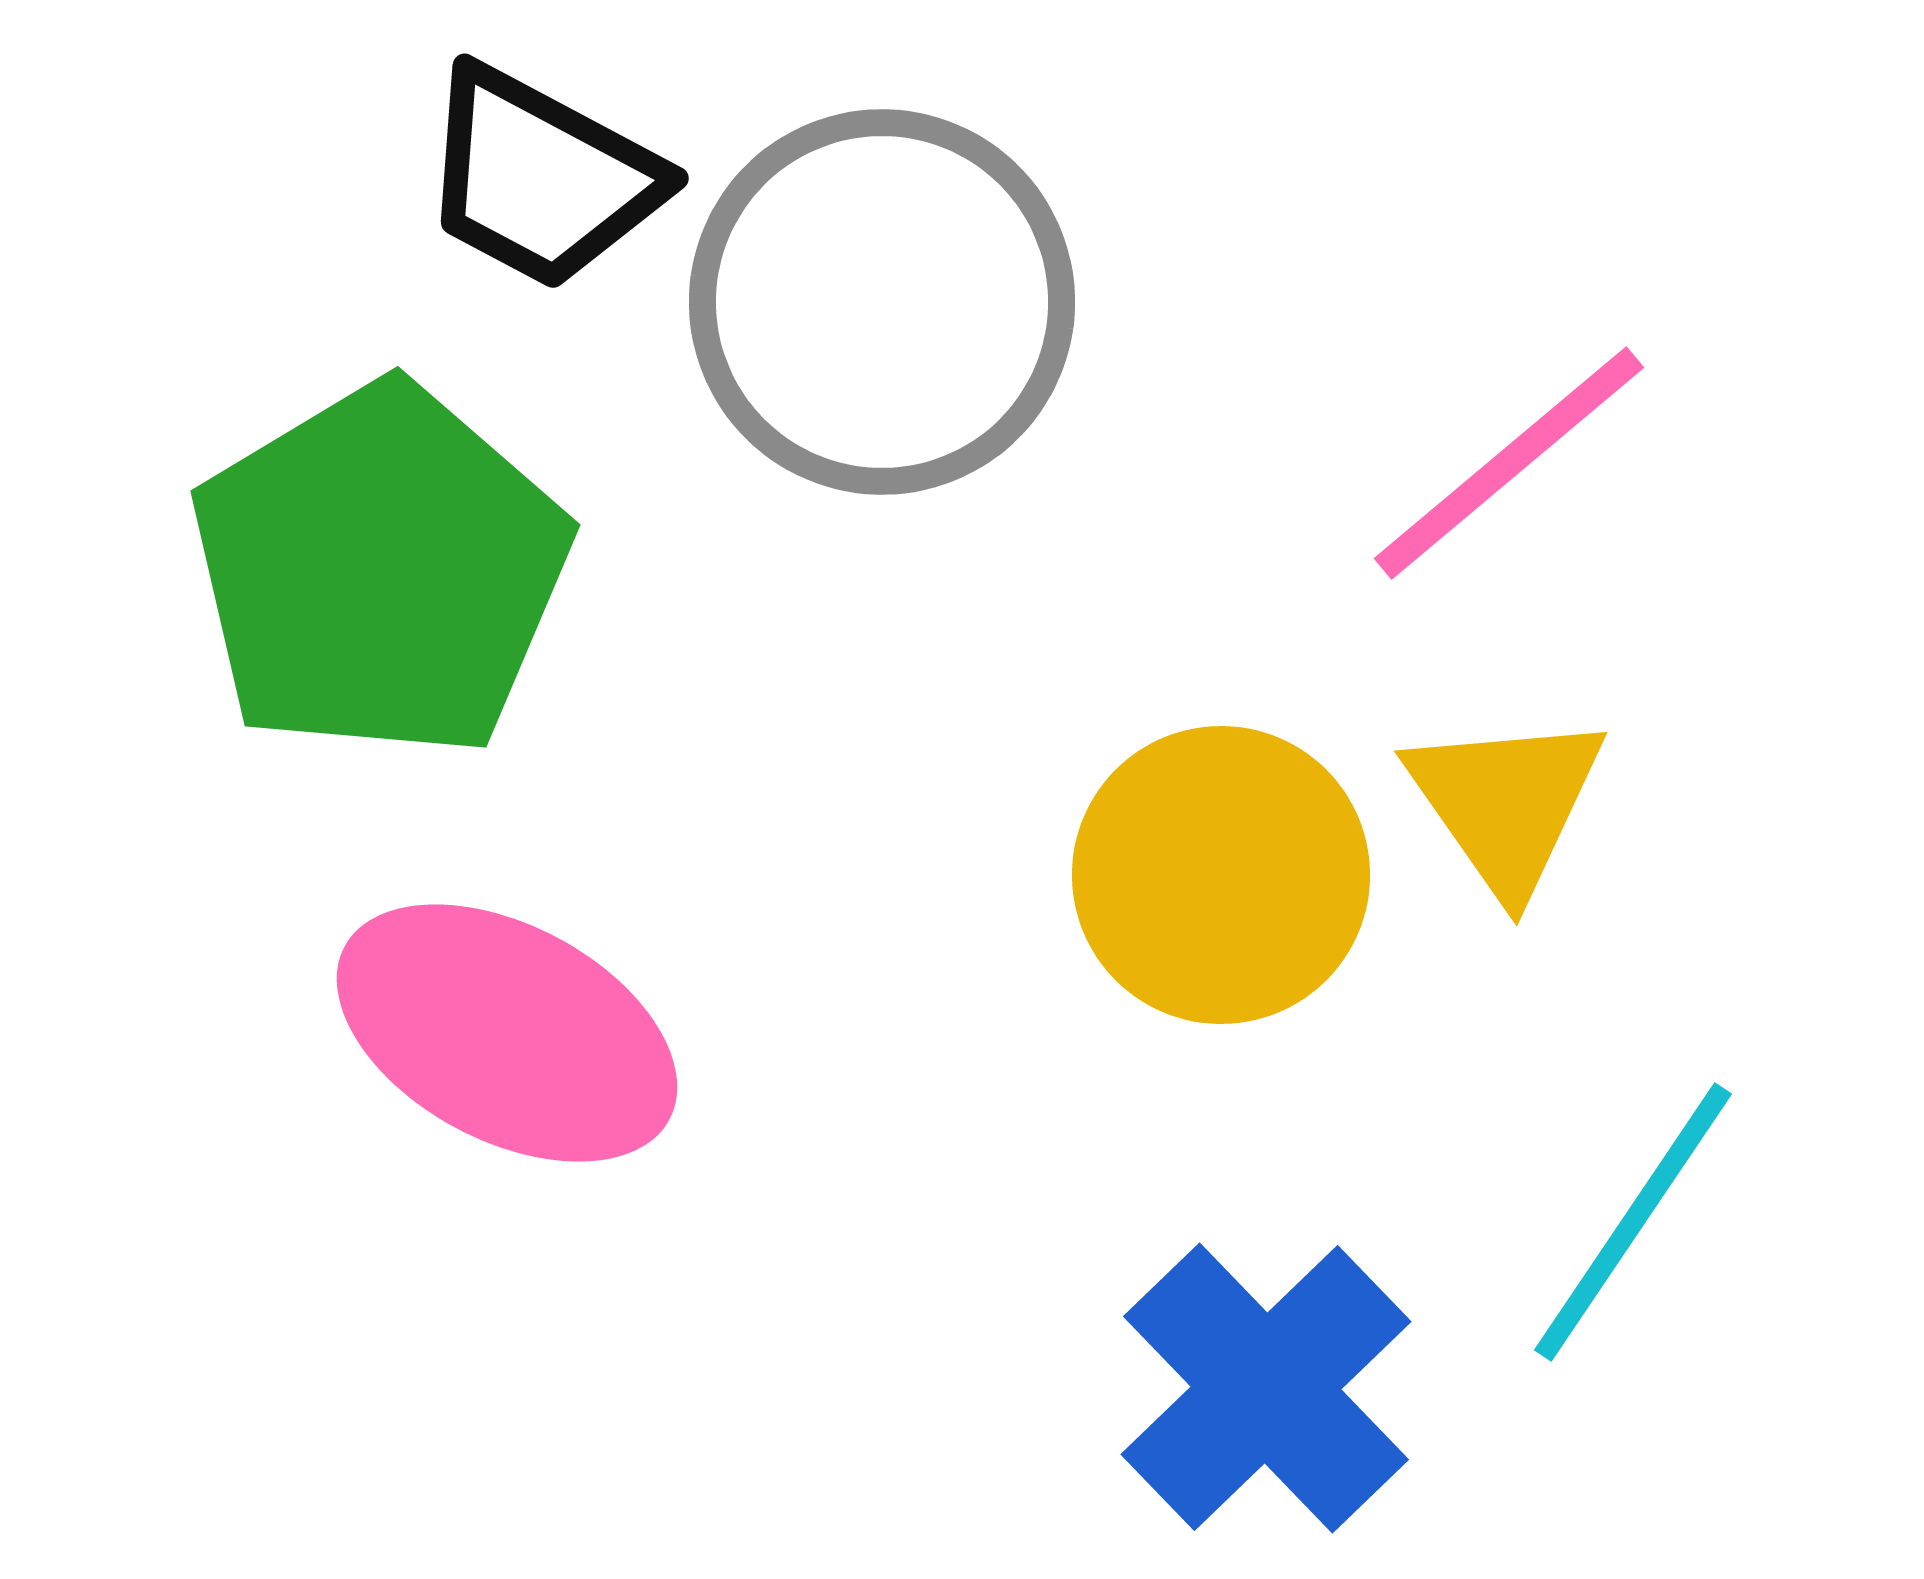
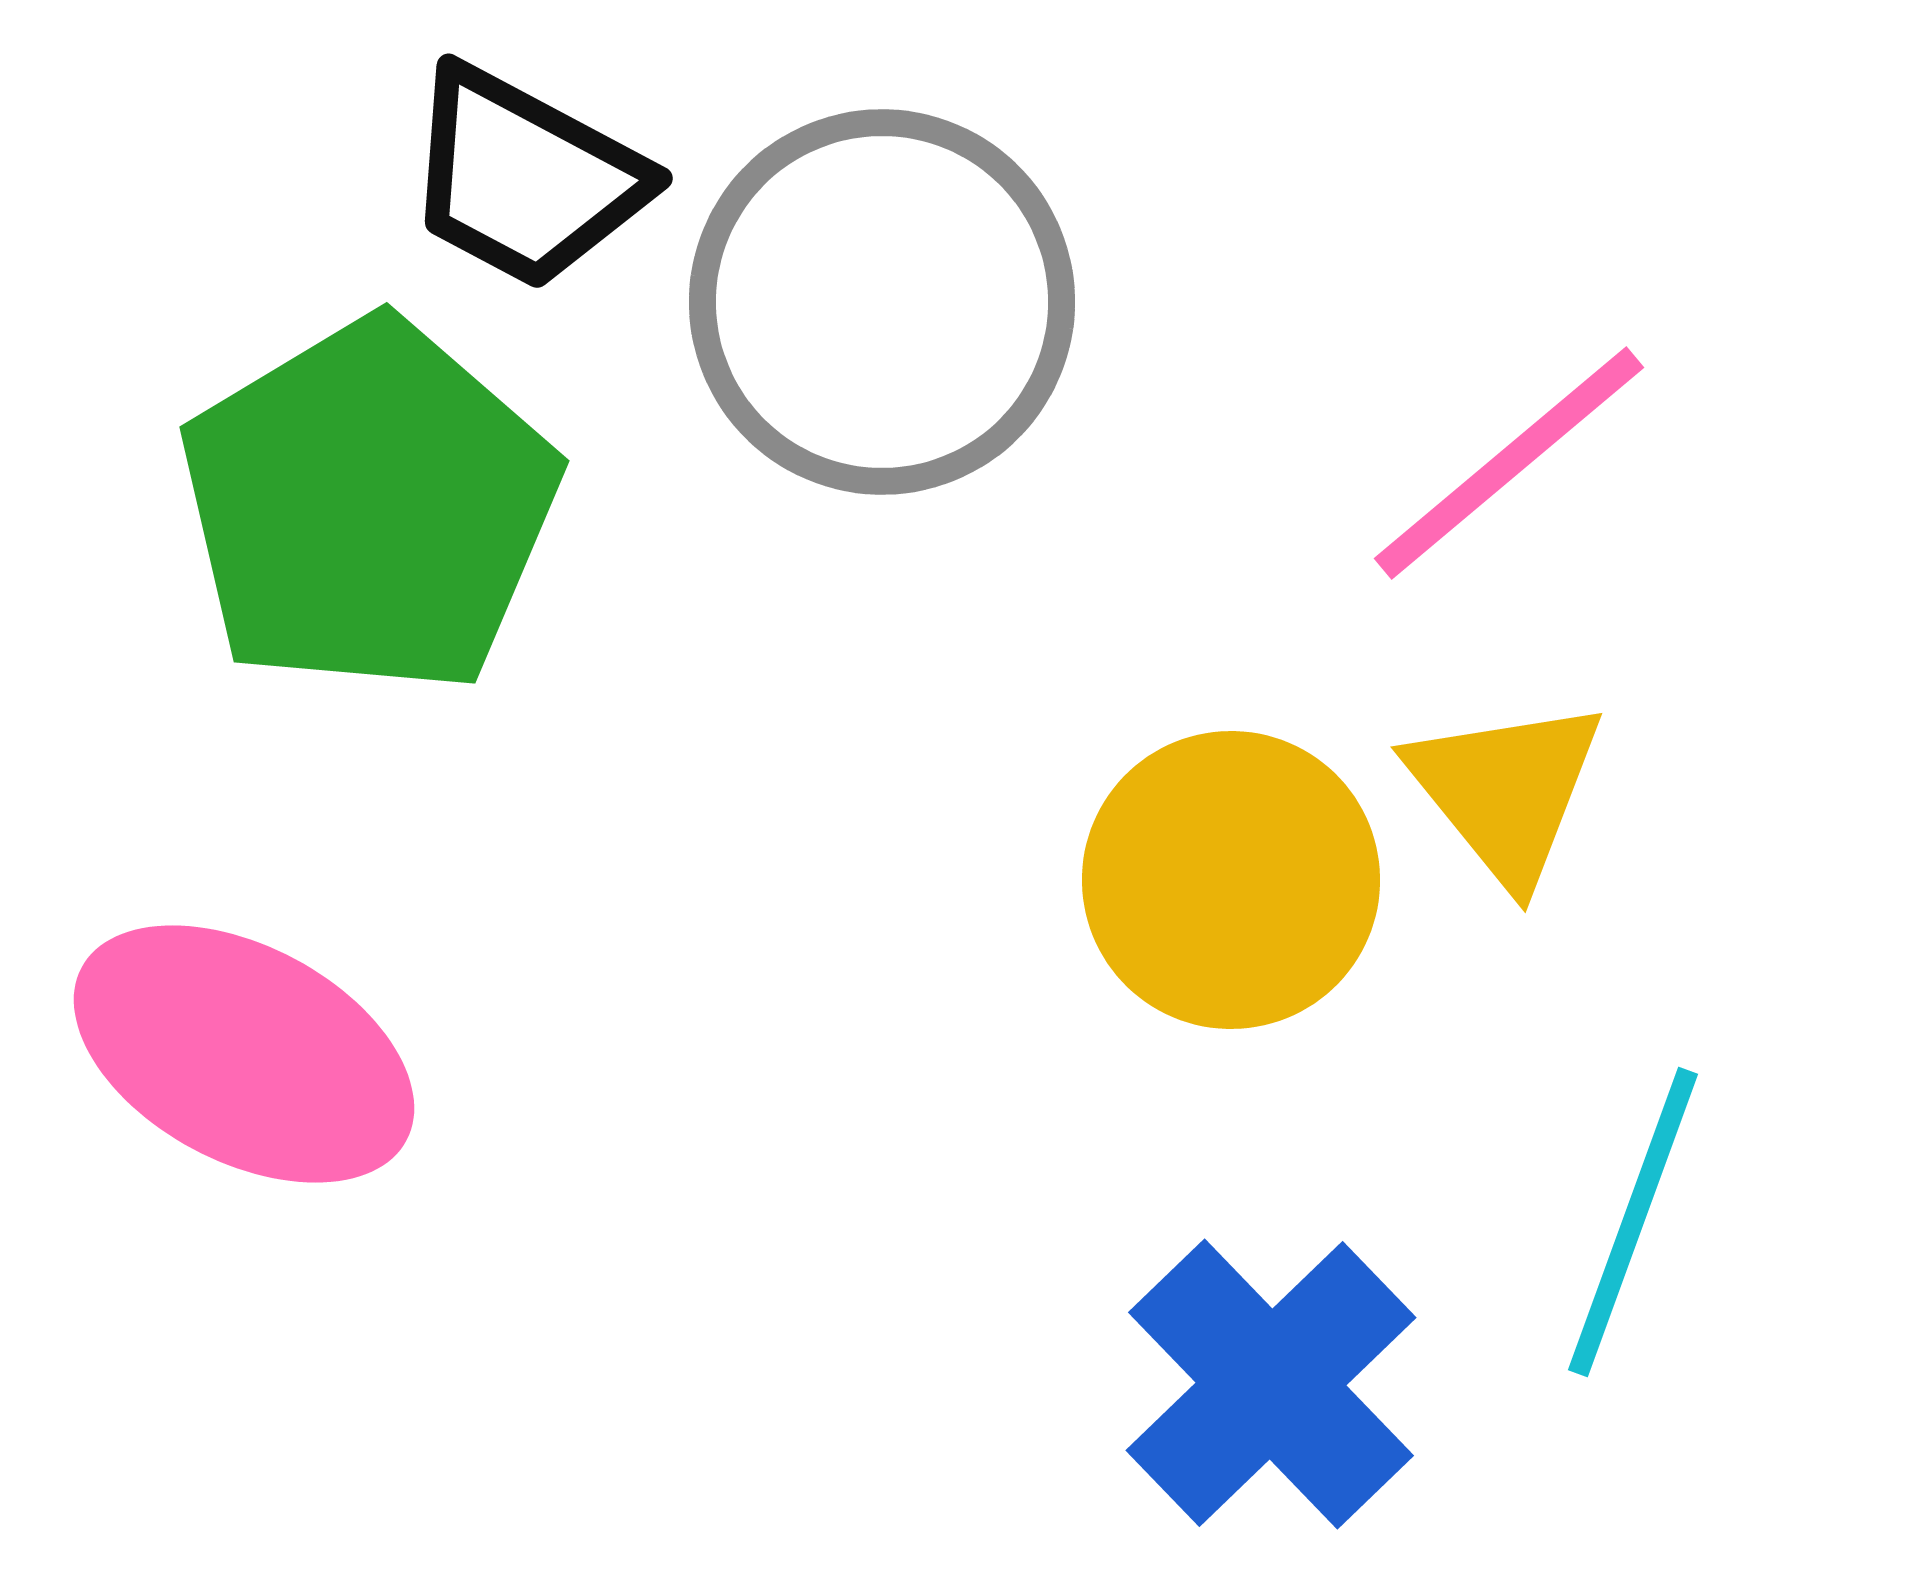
black trapezoid: moved 16 px left
green pentagon: moved 11 px left, 64 px up
yellow triangle: moved 12 px up; rotated 4 degrees counterclockwise
yellow circle: moved 10 px right, 5 px down
pink ellipse: moved 263 px left, 21 px down
cyan line: rotated 14 degrees counterclockwise
blue cross: moved 5 px right, 4 px up
